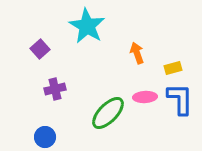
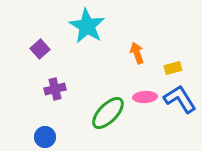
blue L-shape: rotated 32 degrees counterclockwise
